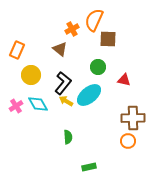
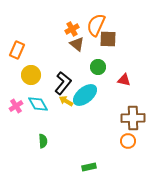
orange semicircle: moved 2 px right, 5 px down
brown triangle: moved 17 px right, 5 px up
cyan ellipse: moved 4 px left
green semicircle: moved 25 px left, 4 px down
